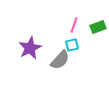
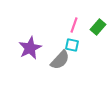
green rectangle: rotated 28 degrees counterclockwise
cyan square: rotated 24 degrees clockwise
